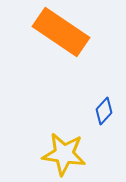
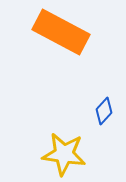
orange rectangle: rotated 6 degrees counterclockwise
